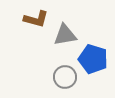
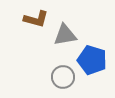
blue pentagon: moved 1 px left, 1 px down
gray circle: moved 2 px left
